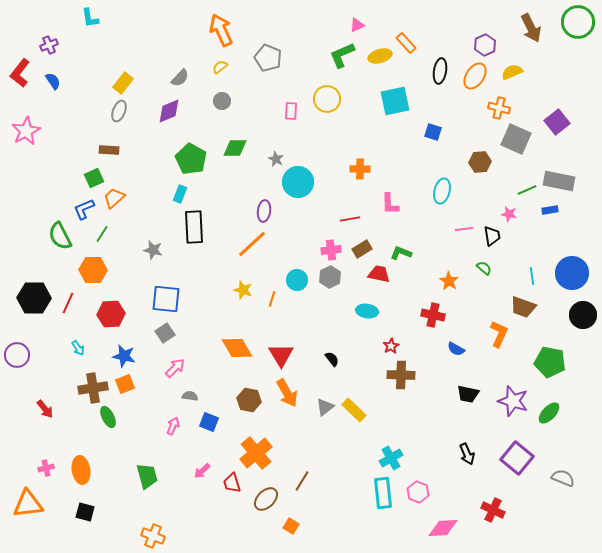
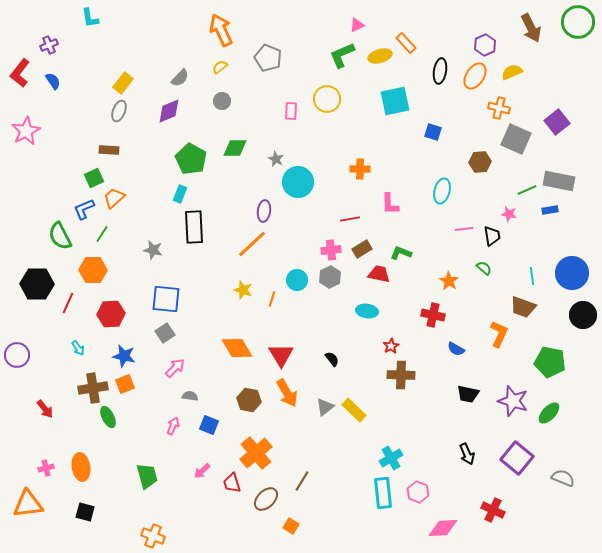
black hexagon at (34, 298): moved 3 px right, 14 px up
blue square at (209, 422): moved 3 px down
orange ellipse at (81, 470): moved 3 px up
